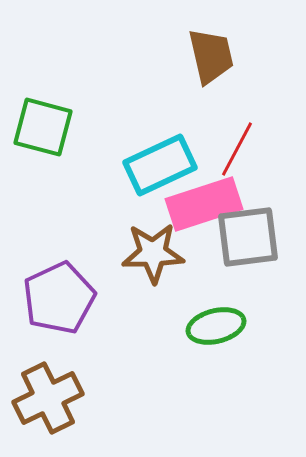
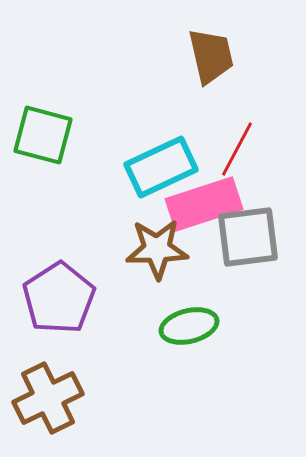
green square: moved 8 px down
cyan rectangle: moved 1 px right, 2 px down
brown star: moved 4 px right, 4 px up
purple pentagon: rotated 8 degrees counterclockwise
green ellipse: moved 27 px left
